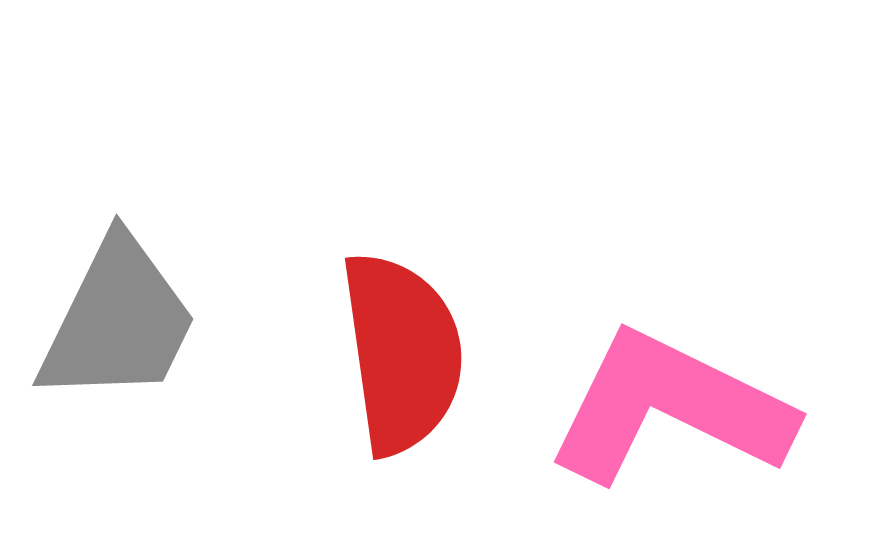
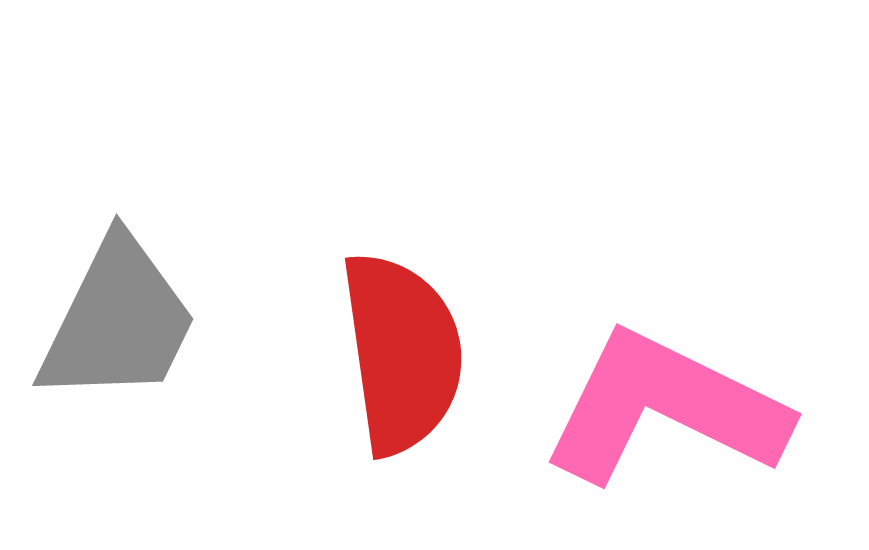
pink L-shape: moved 5 px left
